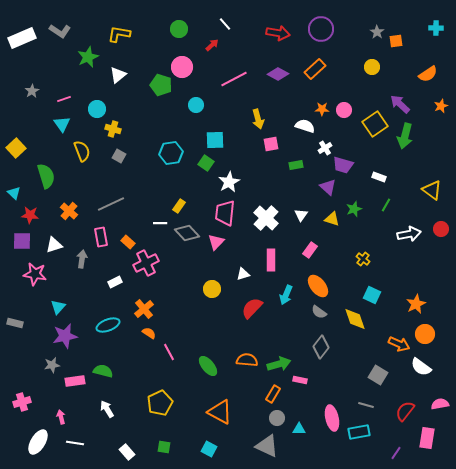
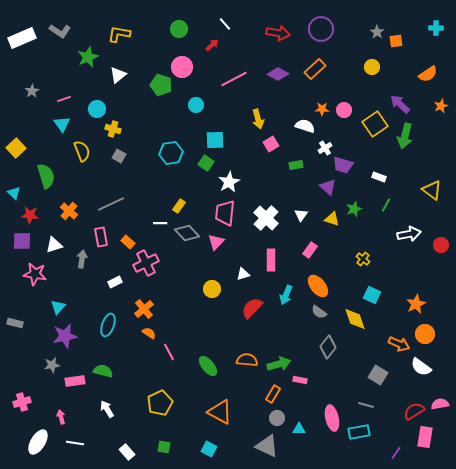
pink square at (271, 144): rotated 21 degrees counterclockwise
red circle at (441, 229): moved 16 px down
cyan ellipse at (108, 325): rotated 50 degrees counterclockwise
gray diamond at (321, 347): moved 7 px right
red semicircle at (405, 411): moved 9 px right; rotated 20 degrees clockwise
pink rectangle at (427, 438): moved 2 px left, 1 px up
